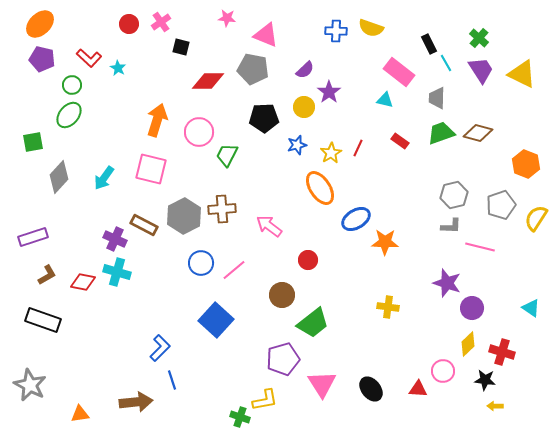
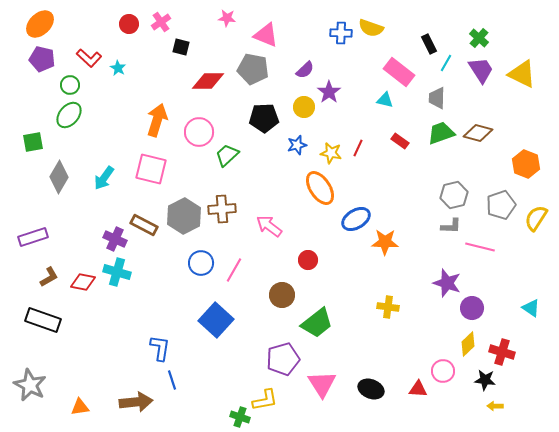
blue cross at (336, 31): moved 5 px right, 2 px down
cyan line at (446, 63): rotated 60 degrees clockwise
green circle at (72, 85): moved 2 px left
yellow star at (331, 153): rotated 30 degrees counterclockwise
green trapezoid at (227, 155): rotated 20 degrees clockwise
gray diamond at (59, 177): rotated 12 degrees counterclockwise
pink line at (234, 270): rotated 20 degrees counterclockwise
brown L-shape at (47, 275): moved 2 px right, 2 px down
green trapezoid at (313, 323): moved 4 px right
blue L-shape at (160, 348): rotated 36 degrees counterclockwise
black ellipse at (371, 389): rotated 30 degrees counterclockwise
orange triangle at (80, 414): moved 7 px up
